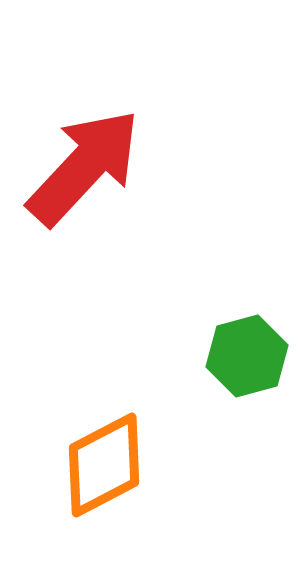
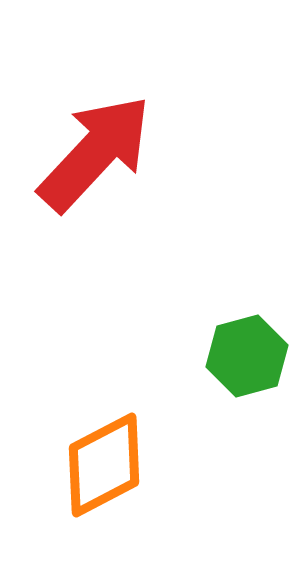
red arrow: moved 11 px right, 14 px up
